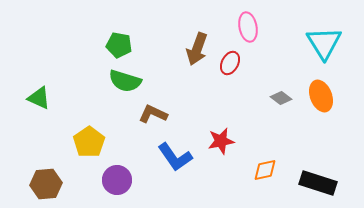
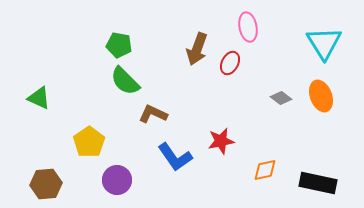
green semicircle: rotated 28 degrees clockwise
black rectangle: rotated 6 degrees counterclockwise
